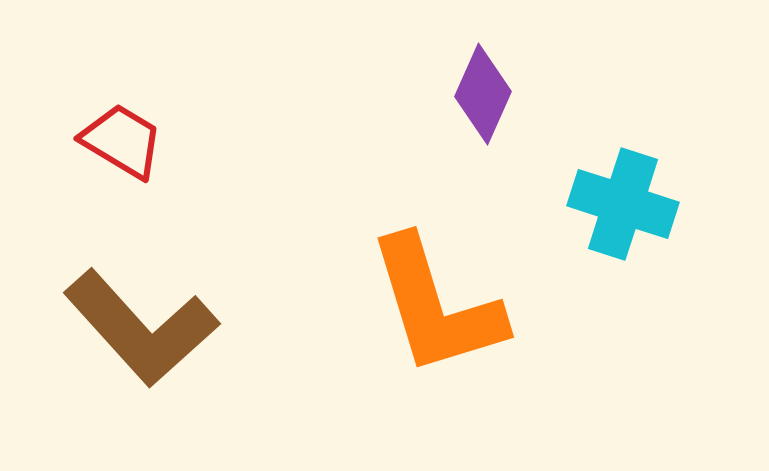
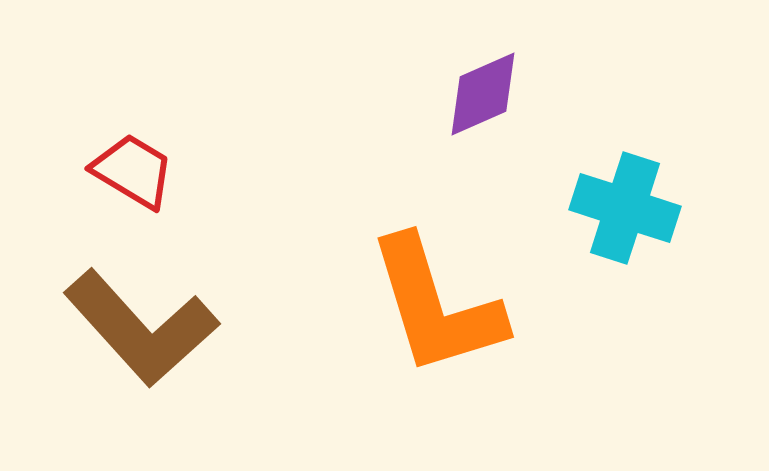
purple diamond: rotated 42 degrees clockwise
red trapezoid: moved 11 px right, 30 px down
cyan cross: moved 2 px right, 4 px down
